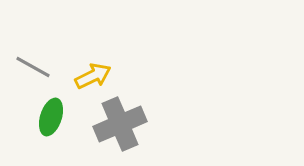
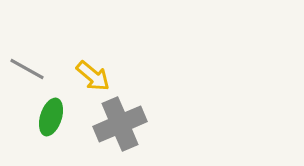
gray line: moved 6 px left, 2 px down
yellow arrow: rotated 66 degrees clockwise
